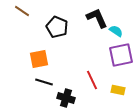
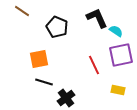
red line: moved 2 px right, 15 px up
black cross: rotated 36 degrees clockwise
